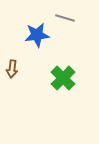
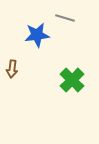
green cross: moved 9 px right, 2 px down
